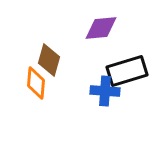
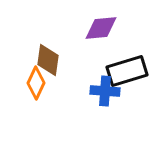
brown diamond: moved 1 px left; rotated 8 degrees counterclockwise
orange diamond: rotated 20 degrees clockwise
